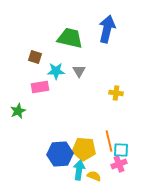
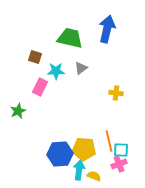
gray triangle: moved 2 px right, 3 px up; rotated 24 degrees clockwise
pink rectangle: rotated 54 degrees counterclockwise
